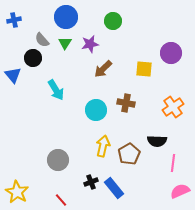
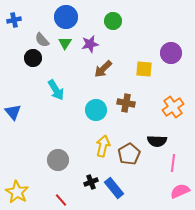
blue triangle: moved 37 px down
